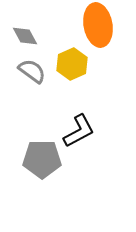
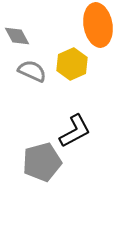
gray diamond: moved 8 px left
gray semicircle: rotated 12 degrees counterclockwise
black L-shape: moved 4 px left
gray pentagon: moved 3 px down; rotated 15 degrees counterclockwise
